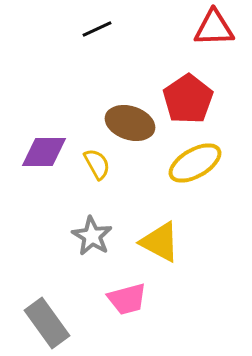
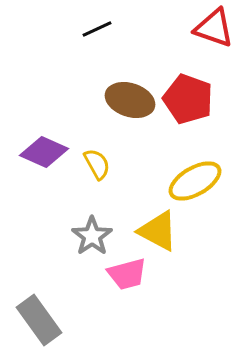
red triangle: rotated 21 degrees clockwise
red pentagon: rotated 18 degrees counterclockwise
brown ellipse: moved 23 px up
purple diamond: rotated 24 degrees clockwise
yellow ellipse: moved 18 px down
gray star: rotated 6 degrees clockwise
yellow triangle: moved 2 px left, 11 px up
pink trapezoid: moved 25 px up
gray rectangle: moved 8 px left, 3 px up
